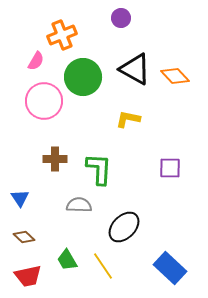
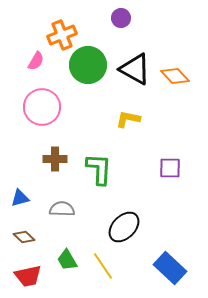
green circle: moved 5 px right, 12 px up
pink circle: moved 2 px left, 6 px down
blue triangle: rotated 48 degrees clockwise
gray semicircle: moved 17 px left, 4 px down
